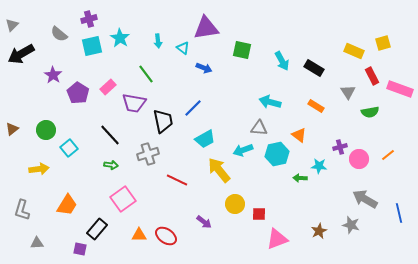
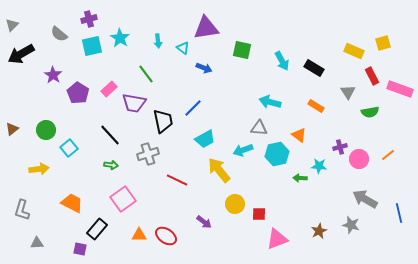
pink rectangle at (108, 87): moved 1 px right, 2 px down
orange trapezoid at (67, 205): moved 5 px right, 2 px up; rotated 95 degrees counterclockwise
